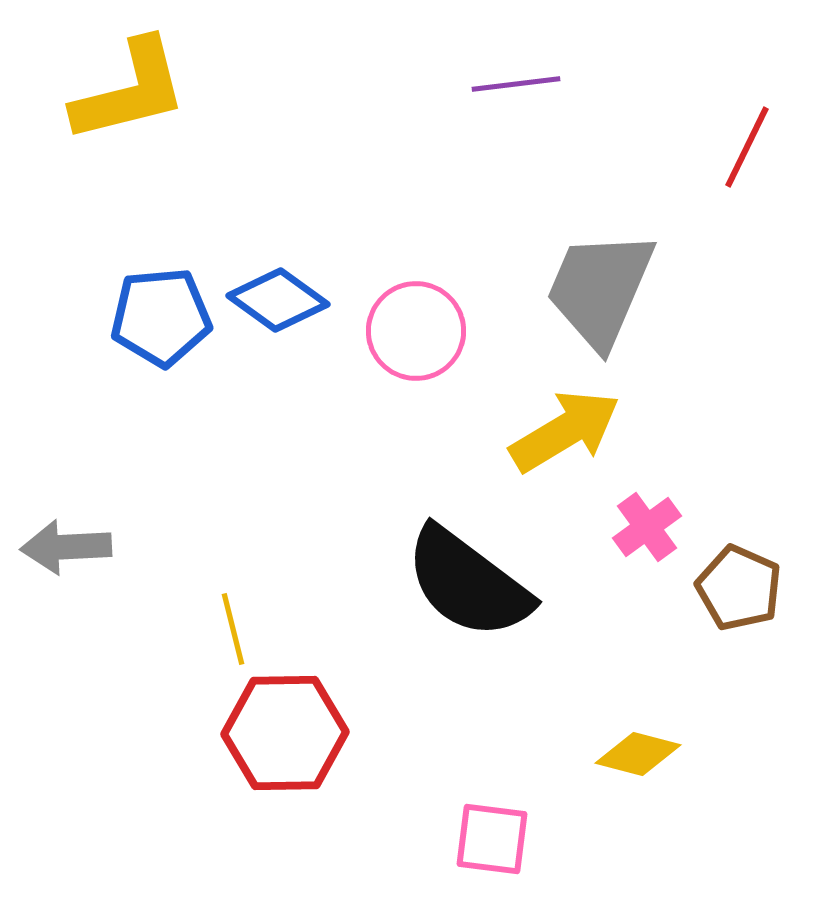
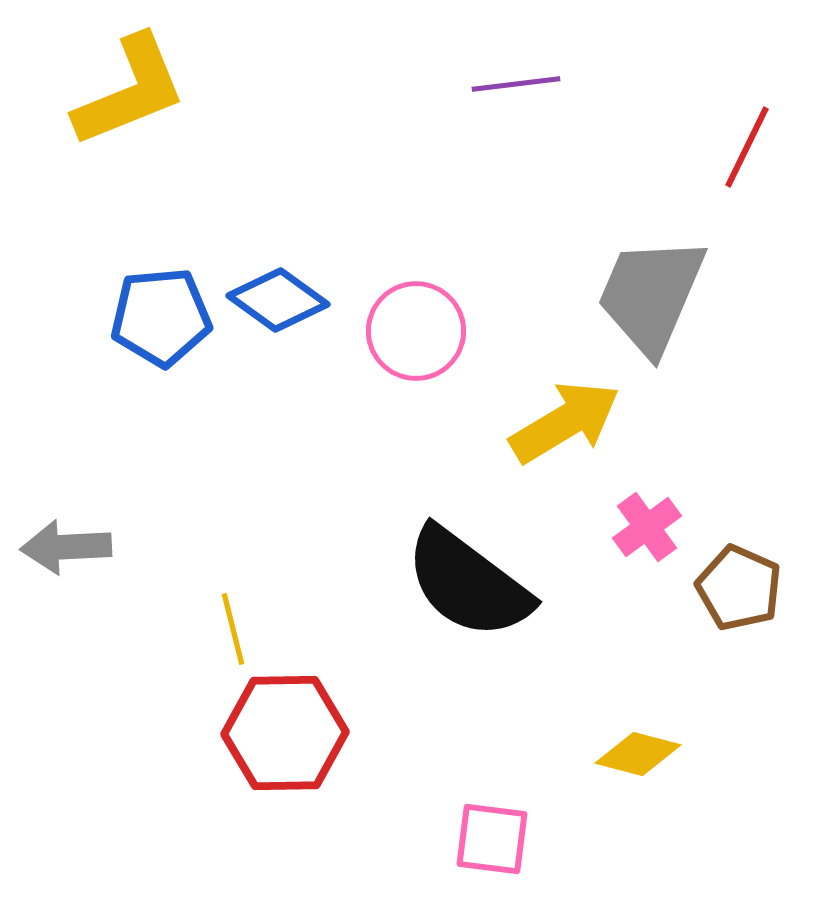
yellow L-shape: rotated 8 degrees counterclockwise
gray trapezoid: moved 51 px right, 6 px down
yellow arrow: moved 9 px up
